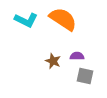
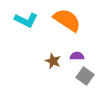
orange semicircle: moved 4 px right, 1 px down
gray square: rotated 24 degrees clockwise
